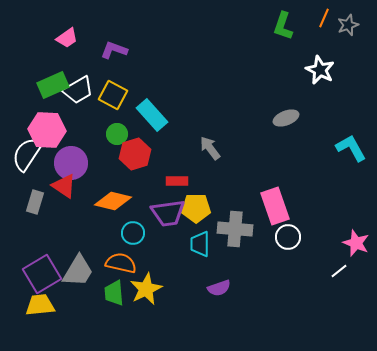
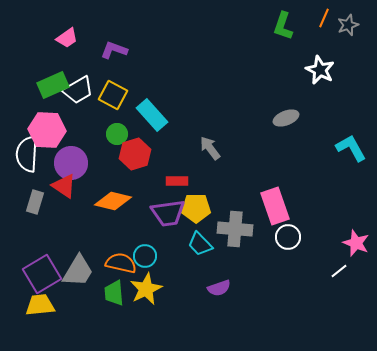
white semicircle: rotated 30 degrees counterclockwise
cyan circle: moved 12 px right, 23 px down
cyan trapezoid: rotated 44 degrees counterclockwise
